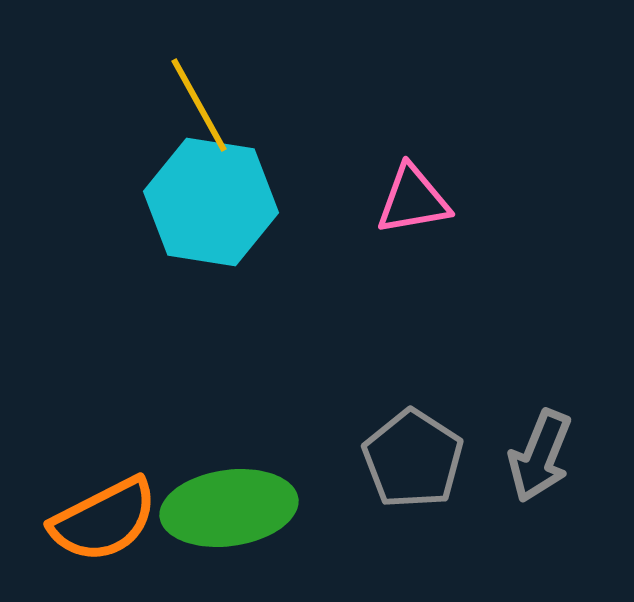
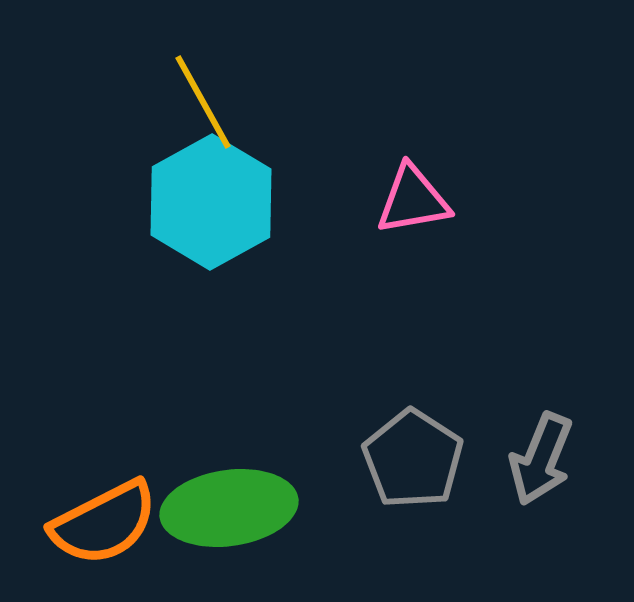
yellow line: moved 4 px right, 3 px up
cyan hexagon: rotated 22 degrees clockwise
gray arrow: moved 1 px right, 3 px down
orange semicircle: moved 3 px down
